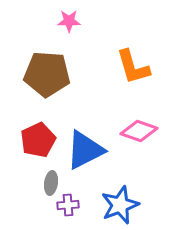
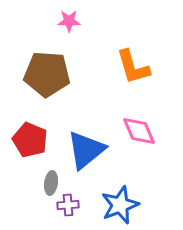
pink diamond: rotated 48 degrees clockwise
red pentagon: moved 8 px left; rotated 24 degrees counterclockwise
blue triangle: moved 1 px right; rotated 12 degrees counterclockwise
